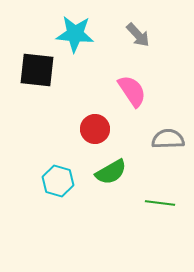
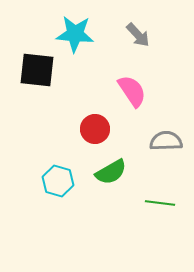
gray semicircle: moved 2 px left, 2 px down
